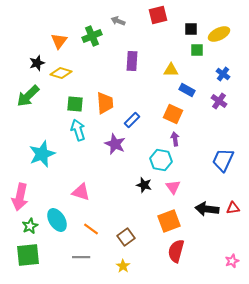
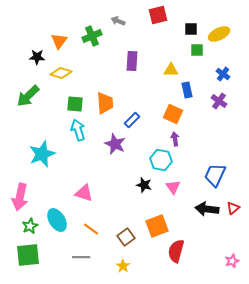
black star at (37, 63): moved 6 px up; rotated 21 degrees clockwise
blue rectangle at (187, 90): rotated 49 degrees clockwise
blue trapezoid at (223, 160): moved 8 px left, 15 px down
pink triangle at (81, 192): moved 3 px right, 1 px down
red triangle at (233, 208): rotated 32 degrees counterclockwise
orange square at (169, 221): moved 12 px left, 5 px down
